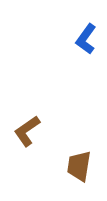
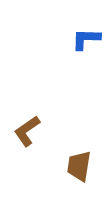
blue L-shape: rotated 56 degrees clockwise
